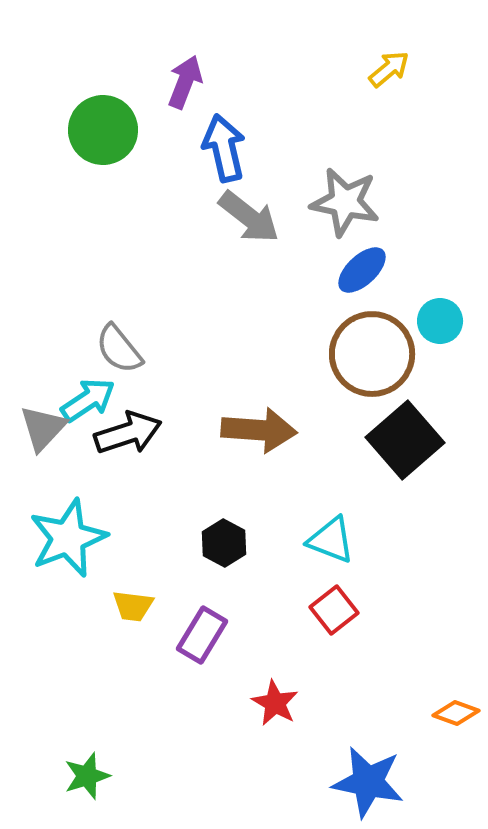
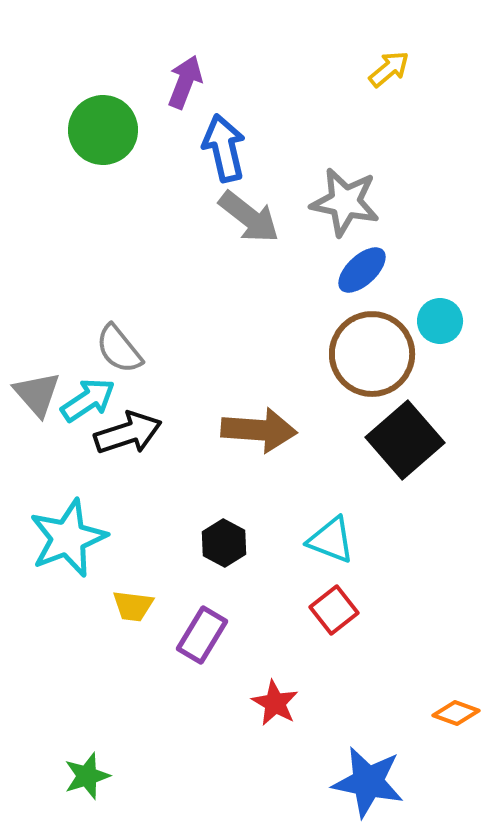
gray triangle: moved 6 px left, 34 px up; rotated 24 degrees counterclockwise
